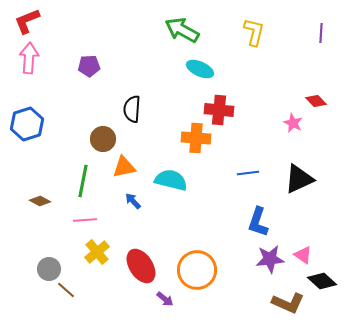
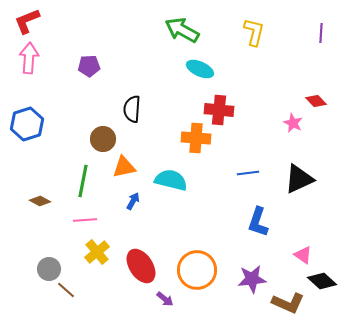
blue arrow: rotated 72 degrees clockwise
purple star: moved 18 px left, 20 px down
